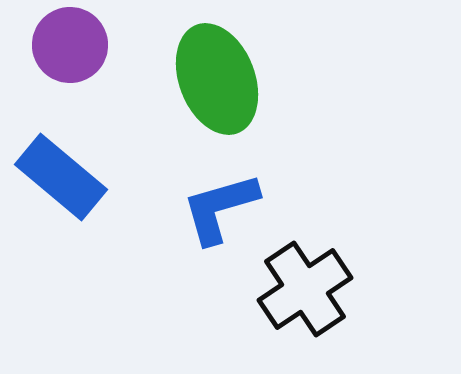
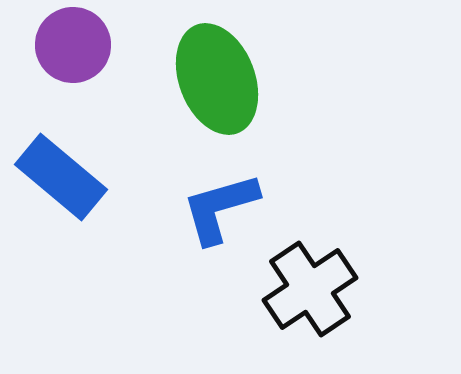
purple circle: moved 3 px right
black cross: moved 5 px right
